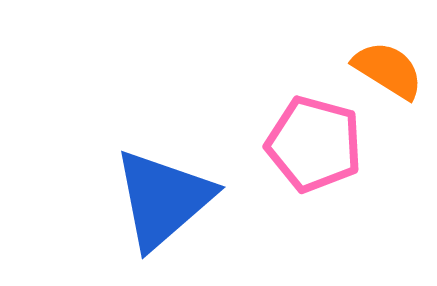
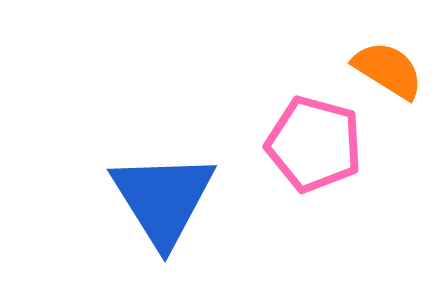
blue triangle: rotated 21 degrees counterclockwise
